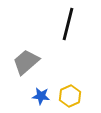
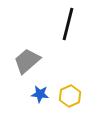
gray trapezoid: moved 1 px right, 1 px up
blue star: moved 1 px left, 2 px up
